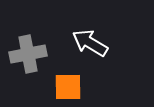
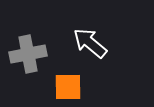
white arrow: rotated 9 degrees clockwise
